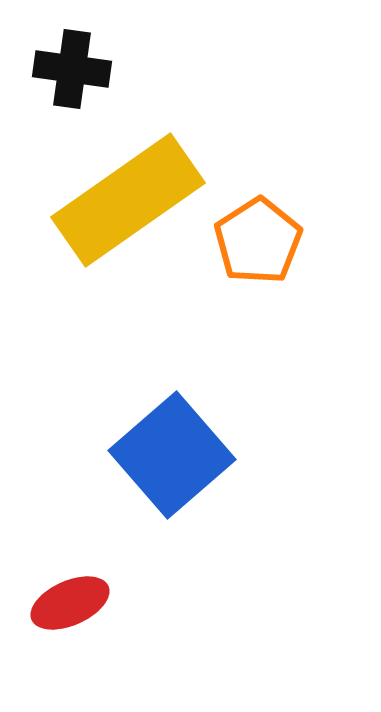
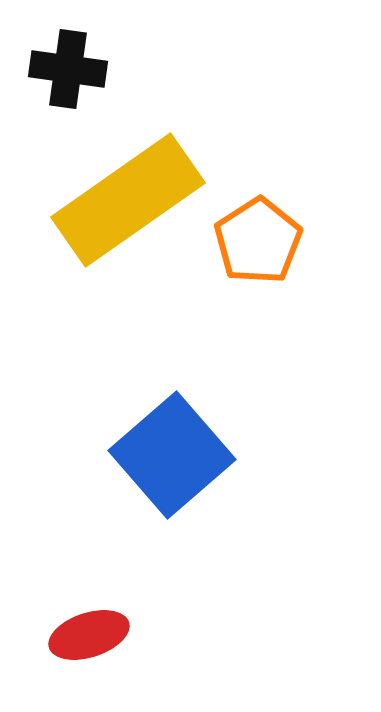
black cross: moved 4 px left
red ellipse: moved 19 px right, 32 px down; rotated 6 degrees clockwise
